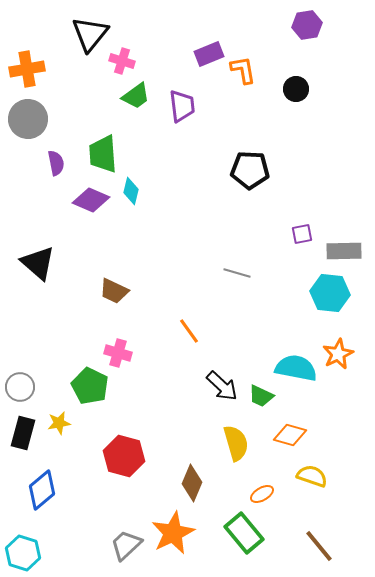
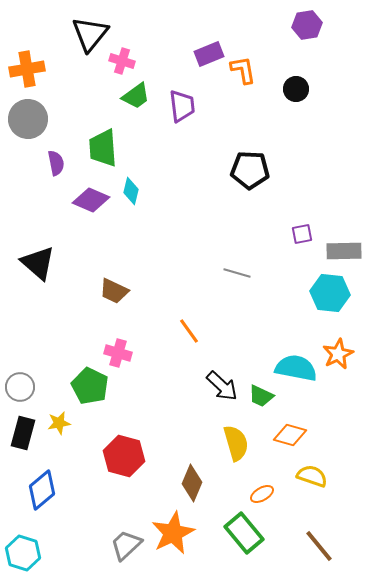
green trapezoid at (103, 154): moved 6 px up
